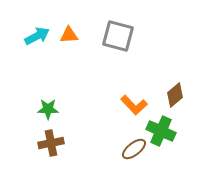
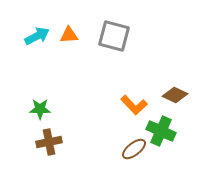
gray square: moved 4 px left
brown diamond: rotated 65 degrees clockwise
green star: moved 8 px left
brown cross: moved 2 px left, 1 px up
